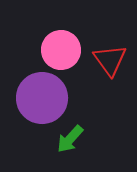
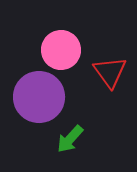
red triangle: moved 12 px down
purple circle: moved 3 px left, 1 px up
